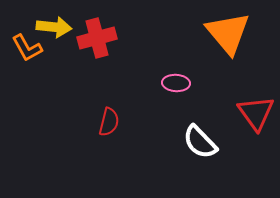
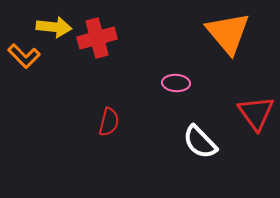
orange L-shape: moved 3 px left, 8 px down; rotated 16 degrees counterclockwise
